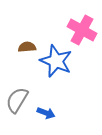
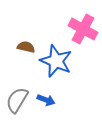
pink cross: moved 1 px right, 1 px up
brown semicircle: moved 1 px left; rotated 18 degrees clockwise
blue arrow: moved 13 px up
